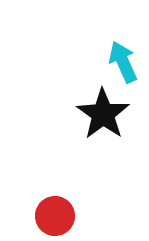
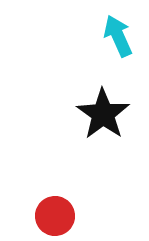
cyan arrow: moved 5 px left, 26 px up
